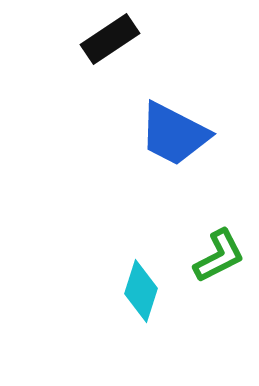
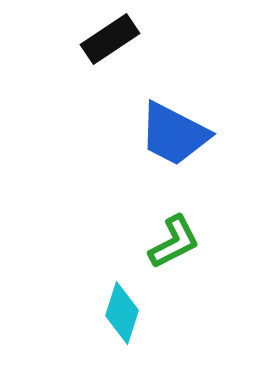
green L-shape: moved 45 px left, 14 px up
cyan diamond: moved 19 px left, 22 px down
